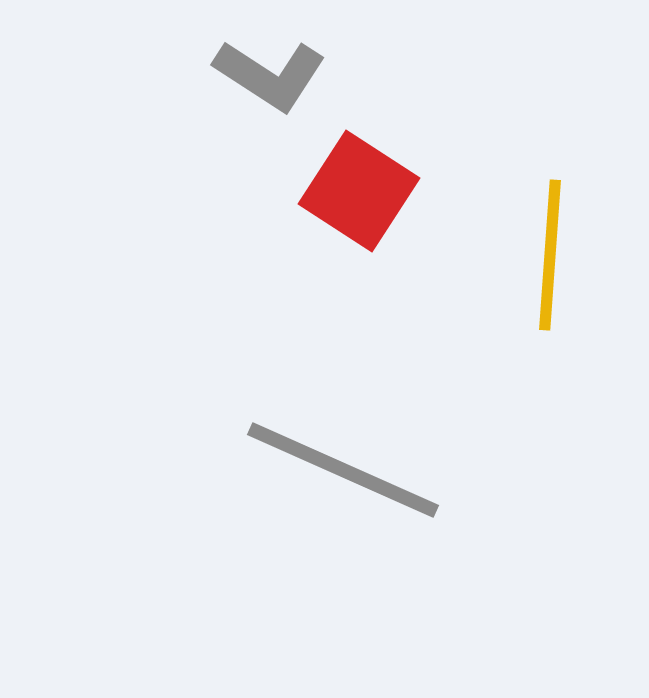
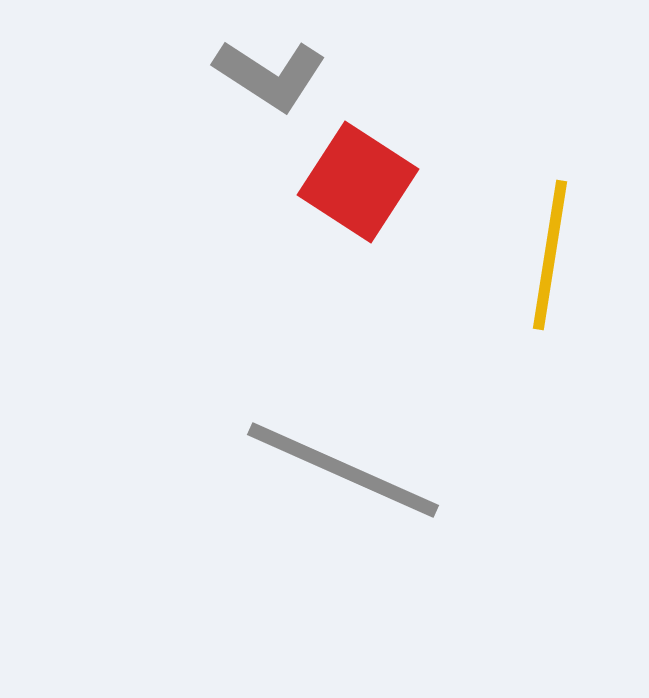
red square: moved 1 px left, 9 px up
yellow line: rotated 5 degrees clockwise
